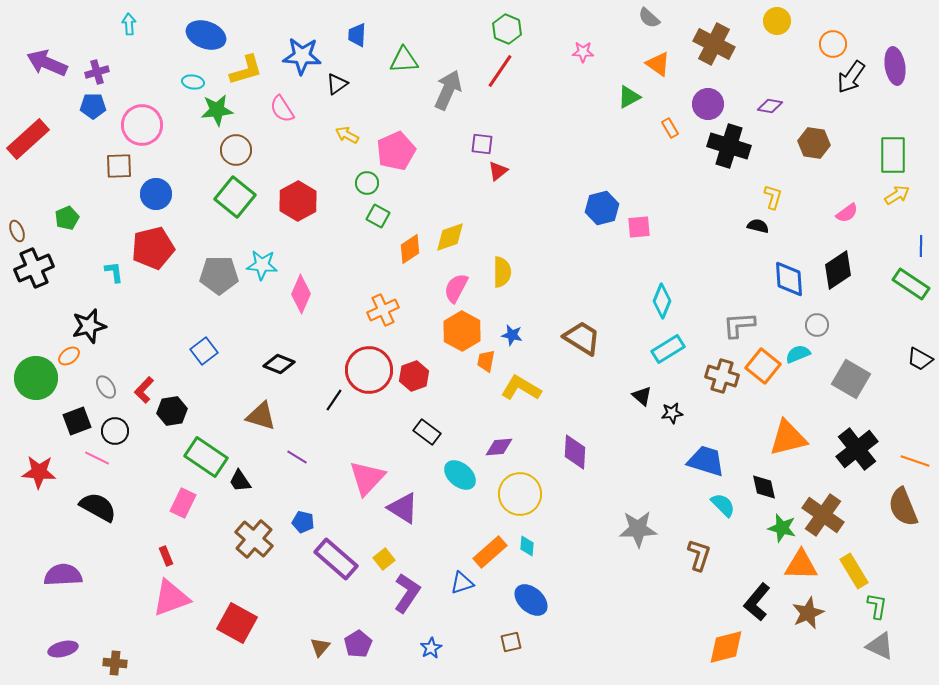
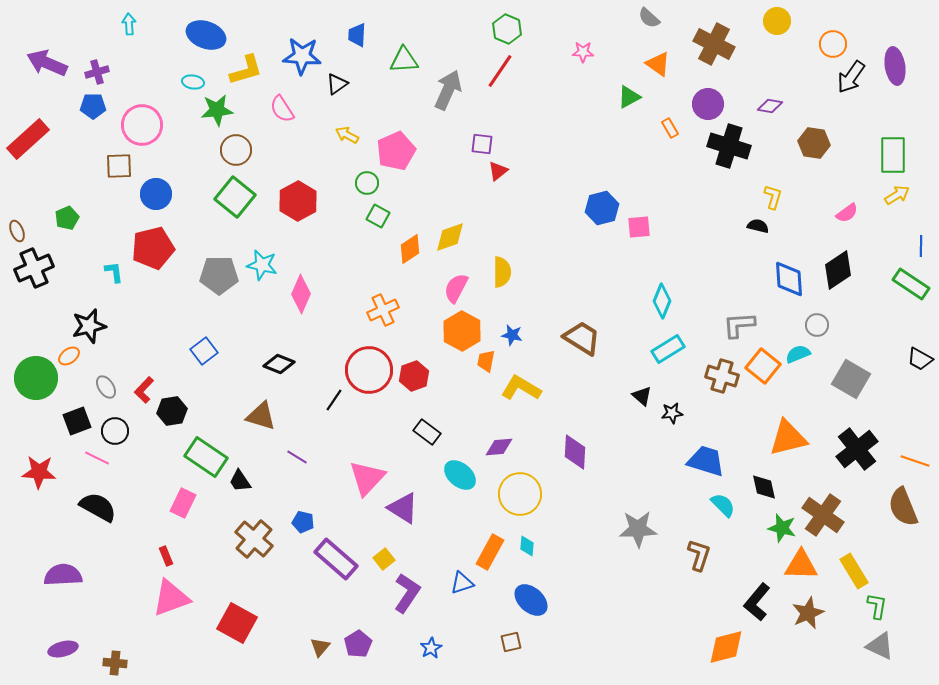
cyan star at (262, 265): rotated 8 degrees clockwise
orange rectangle at (490, 552): rotated 20 degrees counterclockwise
